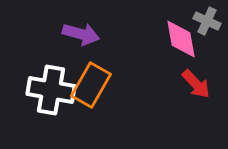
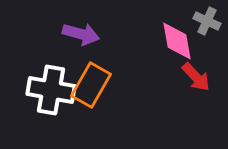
pink diamond: moved 4 px left, 2 px down
red arrow: moved 7 px up
